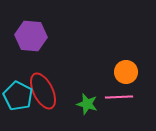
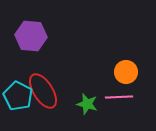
red ellipse: rotated 6 degrees counterclockwise
